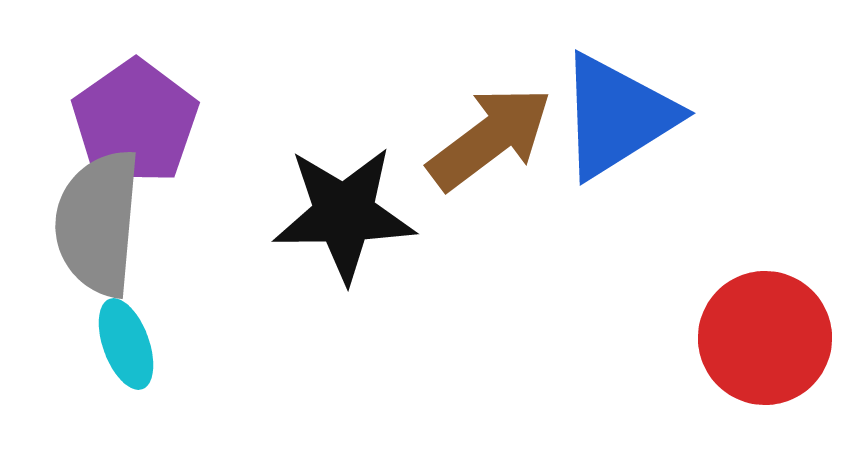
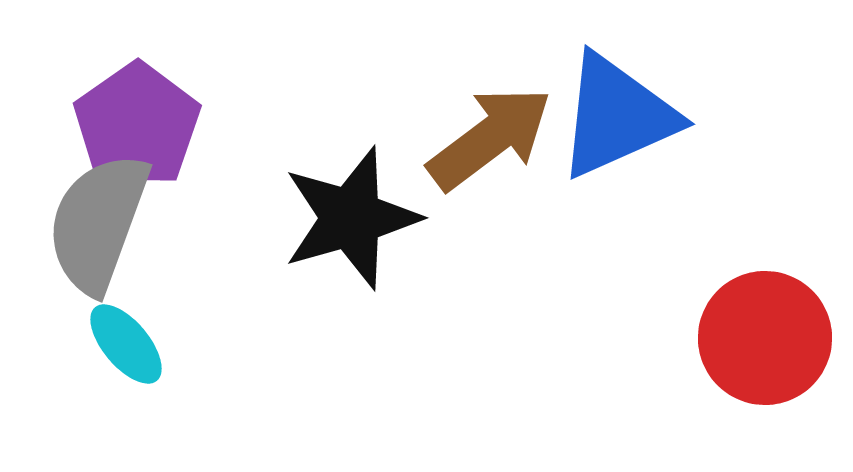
blue triangle: rotated 8 degrees clockwise
purple pentagon: moved 2 px right, 3 px down
black star: moved 7 px right, 4 px down; rotated 15 degrees counterclockwise
gray semicircle: rotated 15 degrees clockwise
cyan ellipse: rotated 20 degrees counterclockwise
